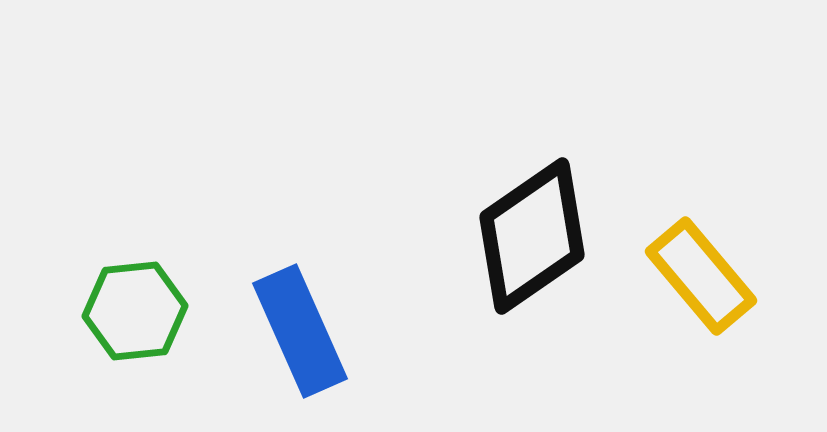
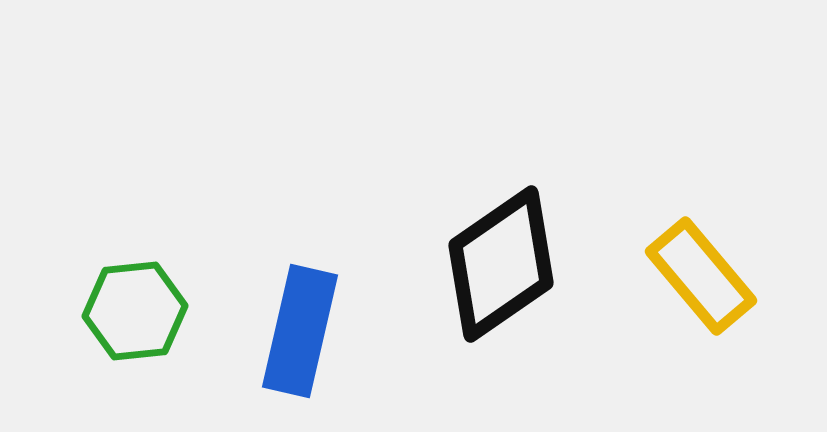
black diamond: moved 31 px left, 28 px down
blue rectangle: rotated 37 degrees clockwise
